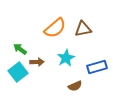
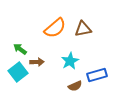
cyan star: moved 4 px right, 3 px down
blue rectangle: moved 8 px down
